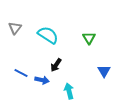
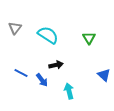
black arrow: rotated 136 degrees counterclockwise
blue triangle: moved 4 px down; rotated 16 degrees counterclockwise
blue arrow: rotated 40 degrees clockwise
